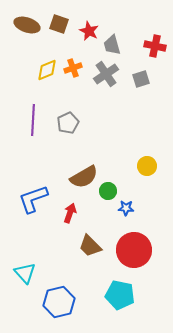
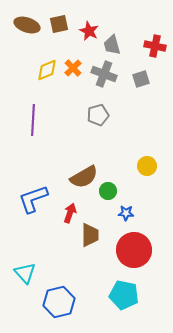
brown square: rotated 30 degrees counterclockwise
orange cross: rotated 24 degrees counterclockwise
gray cross: moved 2 px left; rotated 35 degrees counterclockwise
gray pentagon: moved 30 px right, 8 px up; rotated 10 degrees clockwise
blue star: moved 5 px down
brown trapezoid: moved 11 px up; rotated 135 degrees counterclockwise
cyan pentagon: moved 4 px right
